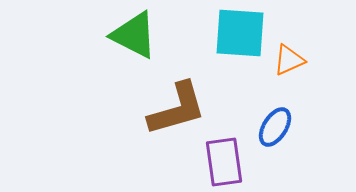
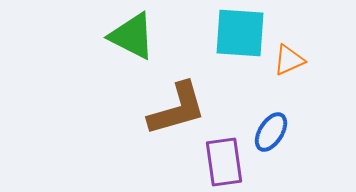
green triangle: moved 2 px left, 1 px down
blue ellipse: moved 4 px left, 5 px down
